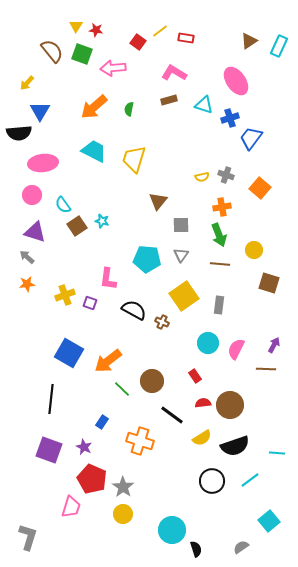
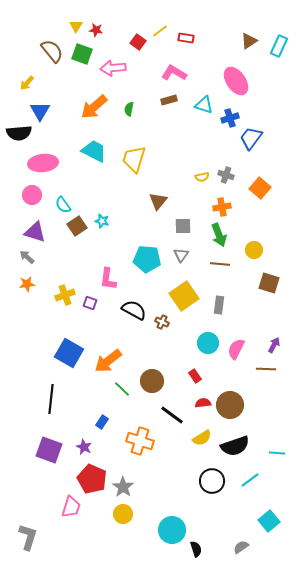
gray square at (181, 225): moved 2 px right, 1 px down
